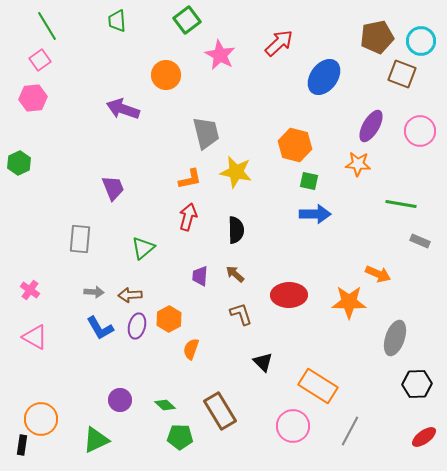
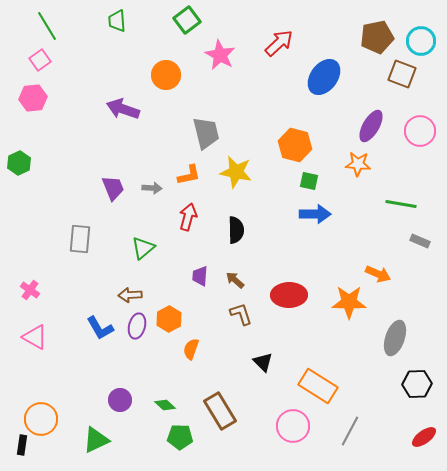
orange L-shape at (190, 179): moved 1 px left, 4 px up
brown arrow at (235, 274): moved 6 px down
gray arrow at (94, 292): moved 58 px right, 104 px up
